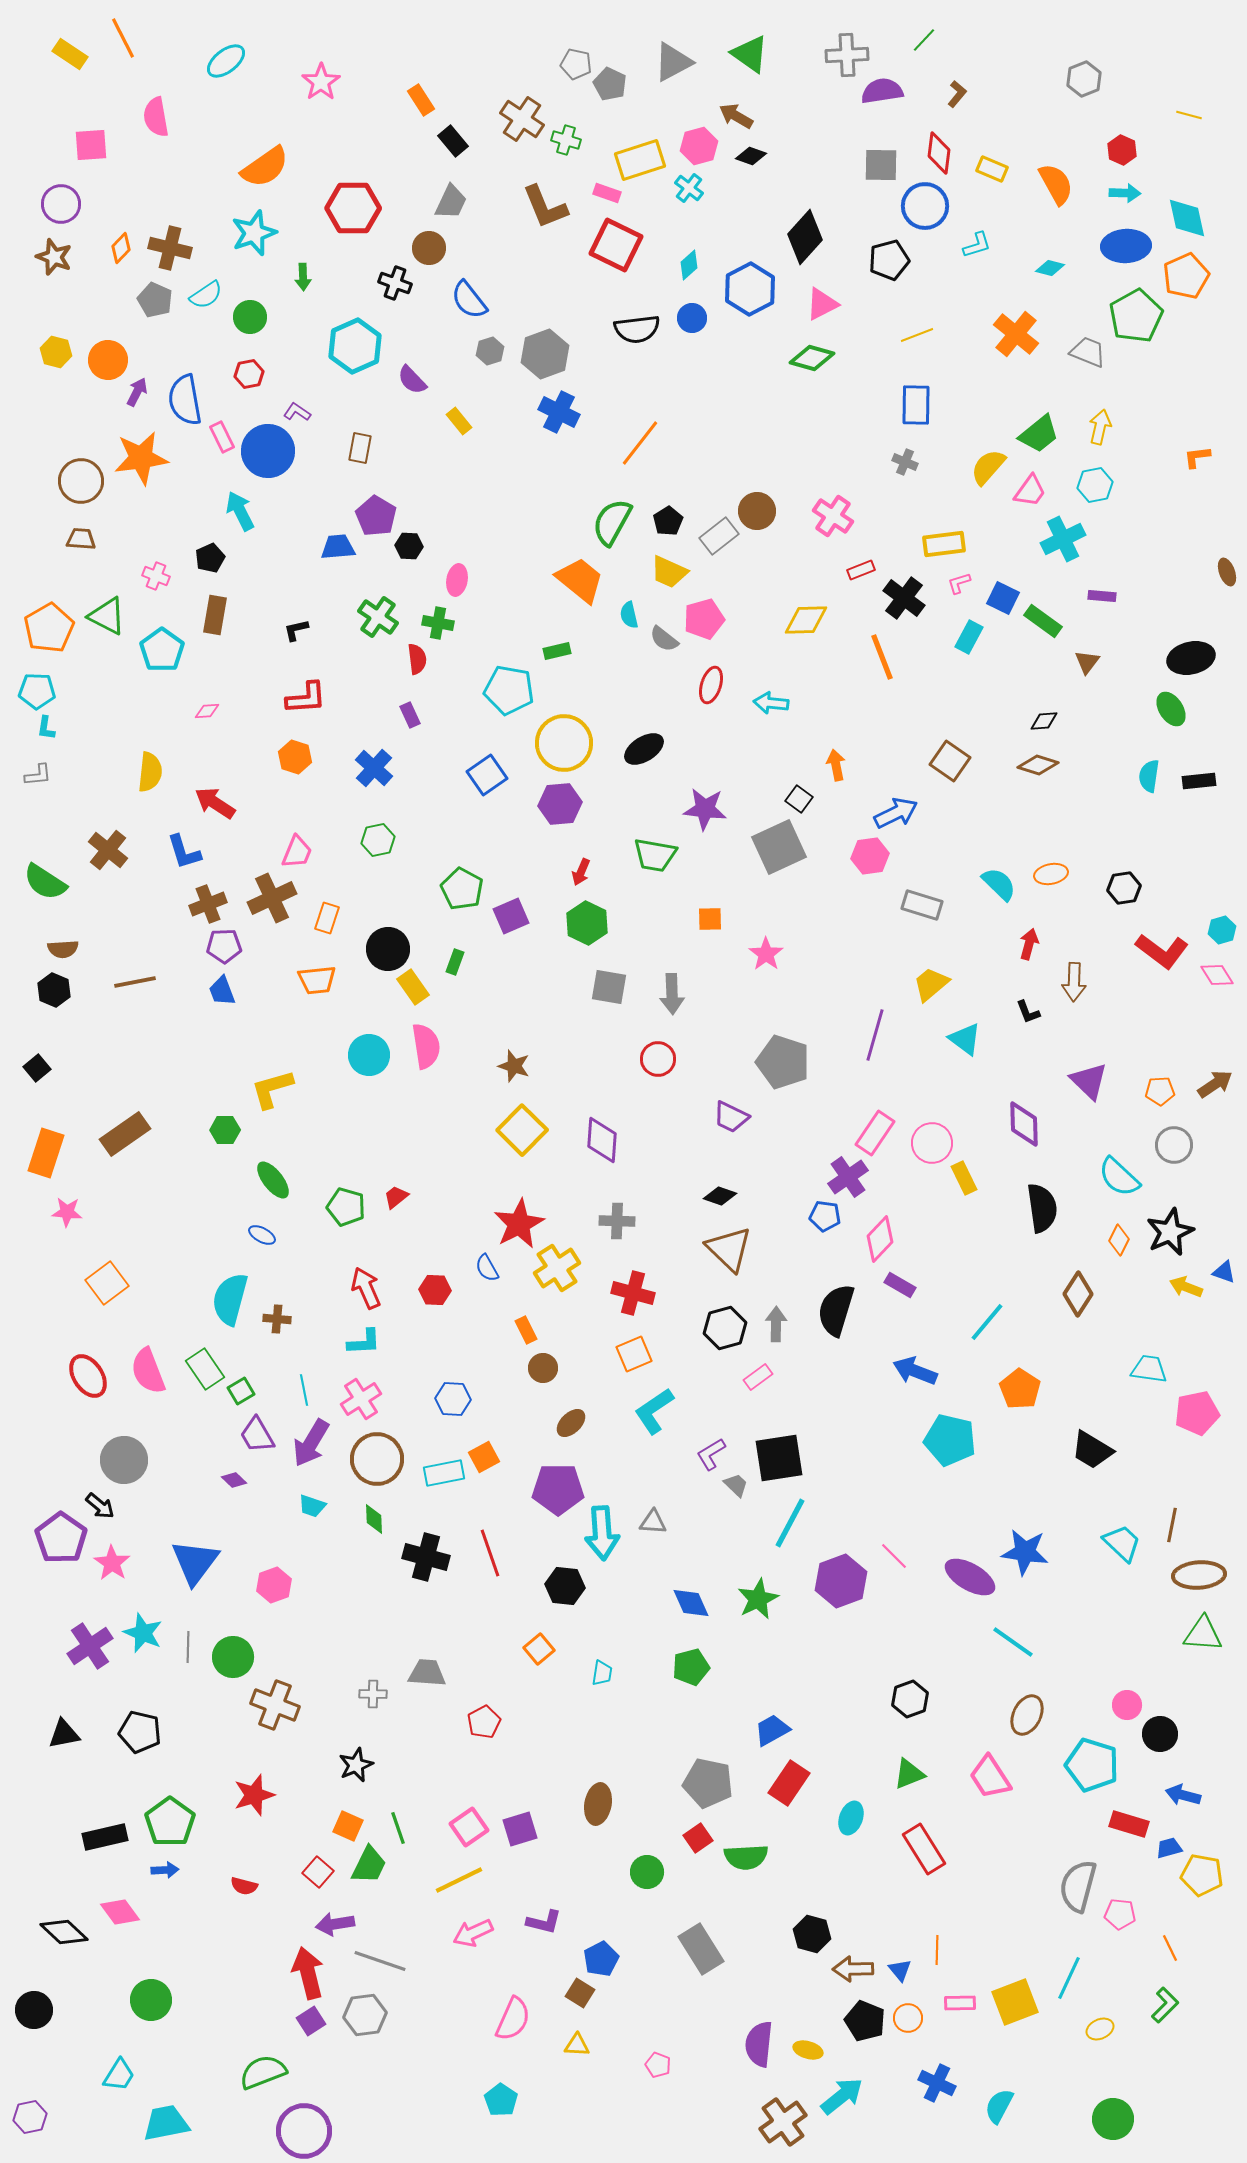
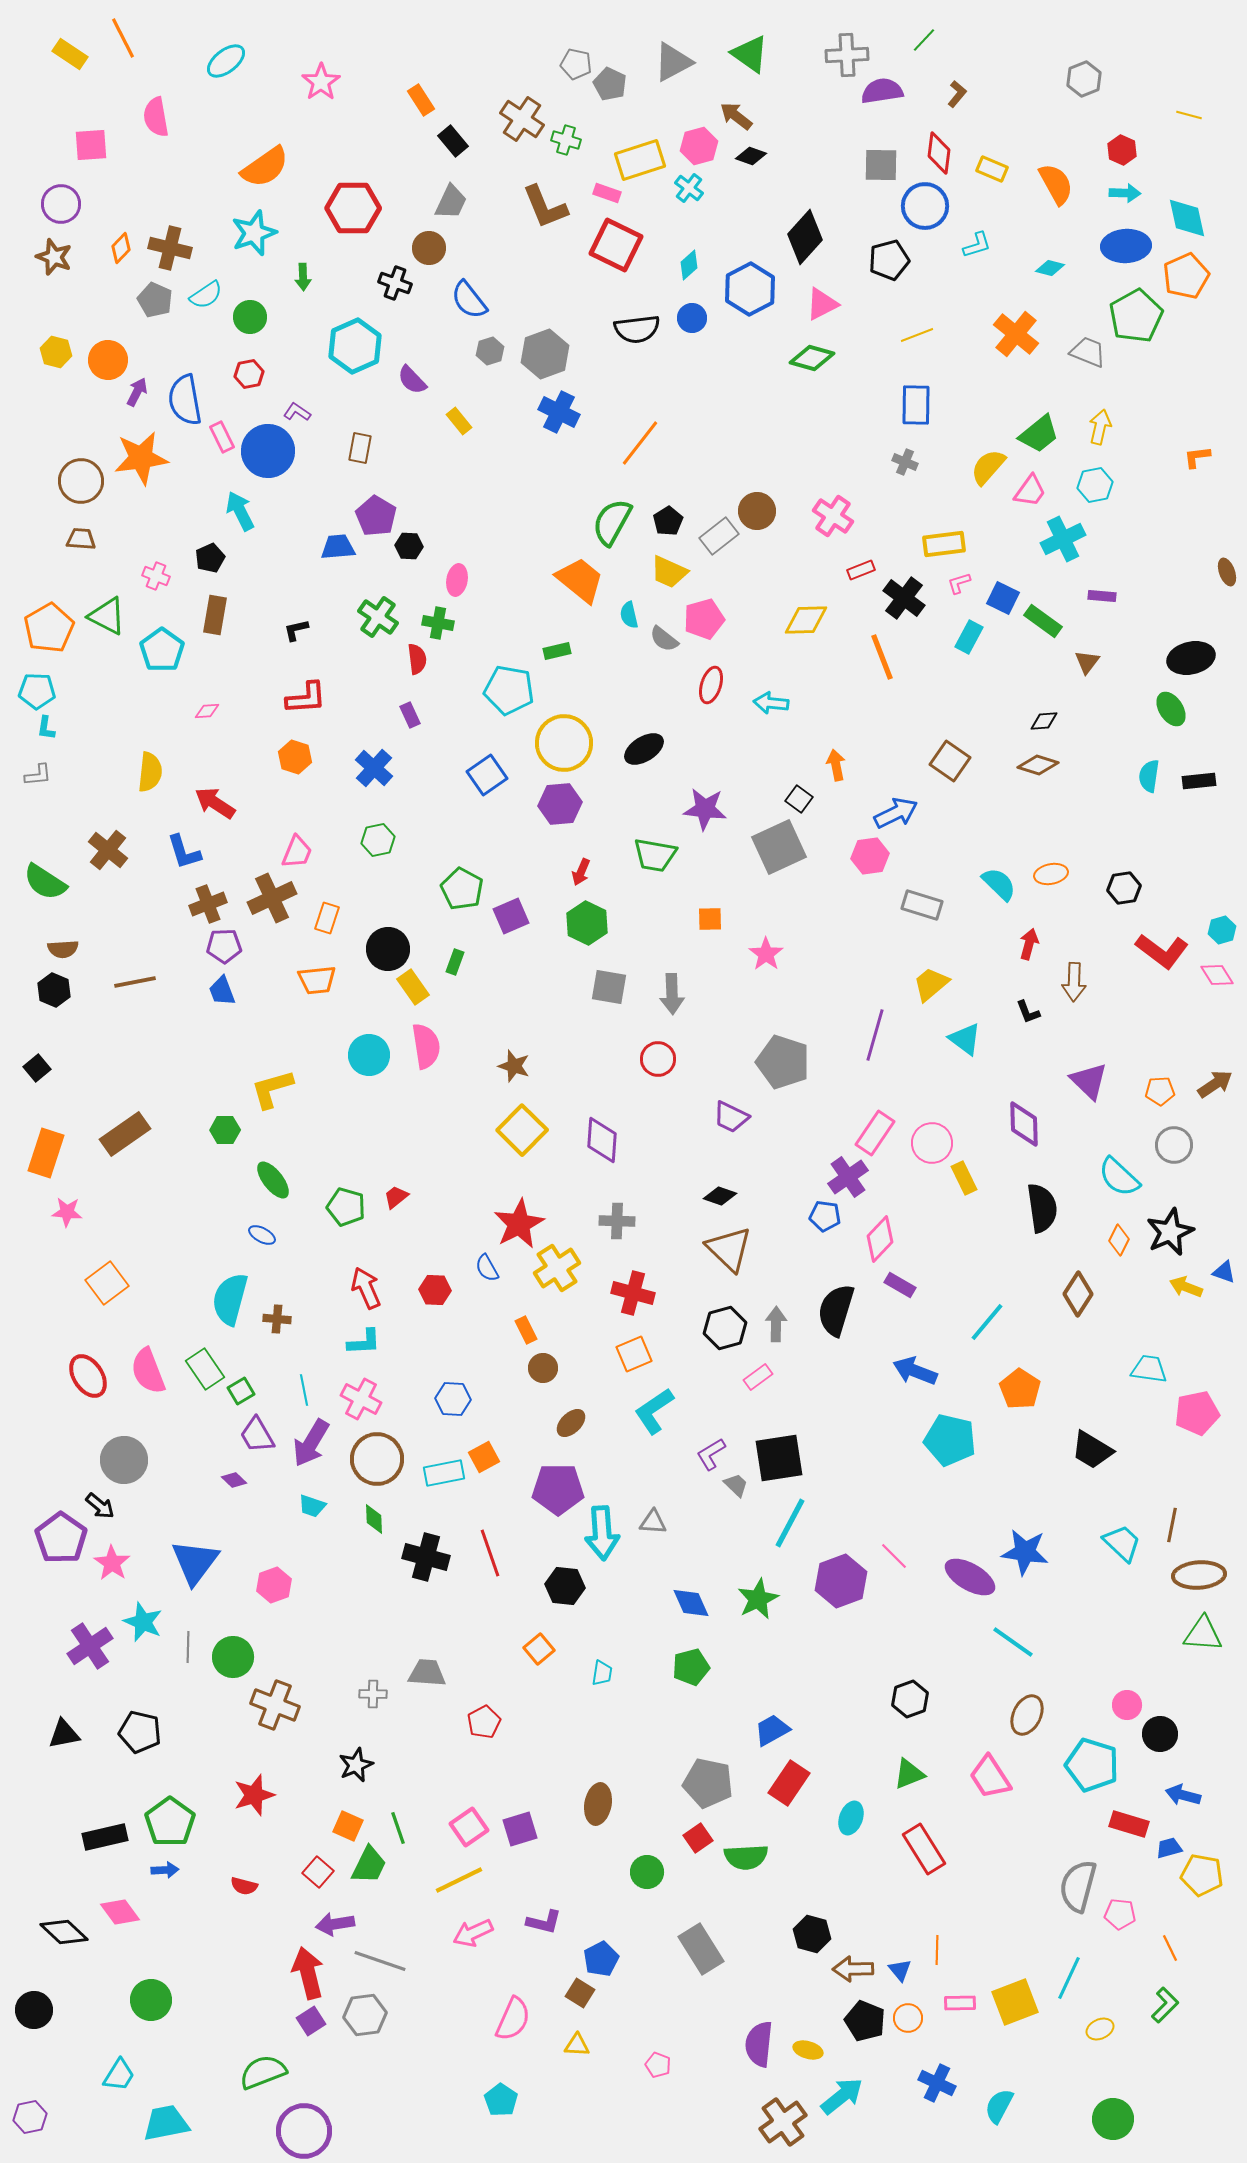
brown arrow at (736, 116): rotated 8 degrees clockwise
pink cross at (361, 1399): rotated 30 degrees counterclockwise
cyan star at (143, 1633): moved 11 px up
